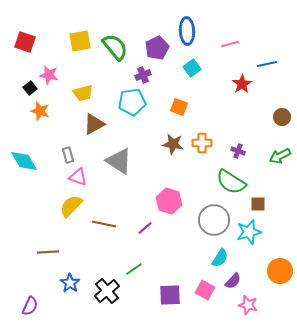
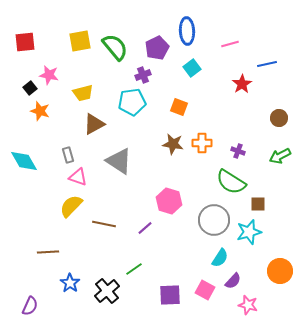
red square at (25, 42): rotated 25 degrees counterclockwise
brown circle at (282, 117): moved 3 px left, 1 px down
